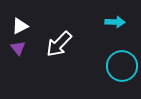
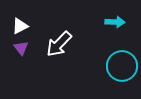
purple triangle: moved 3 px right
